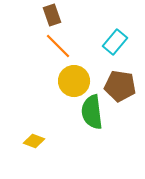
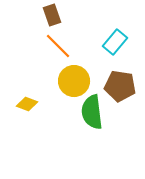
yellow diamond: moved 7 px left, 37 px up
